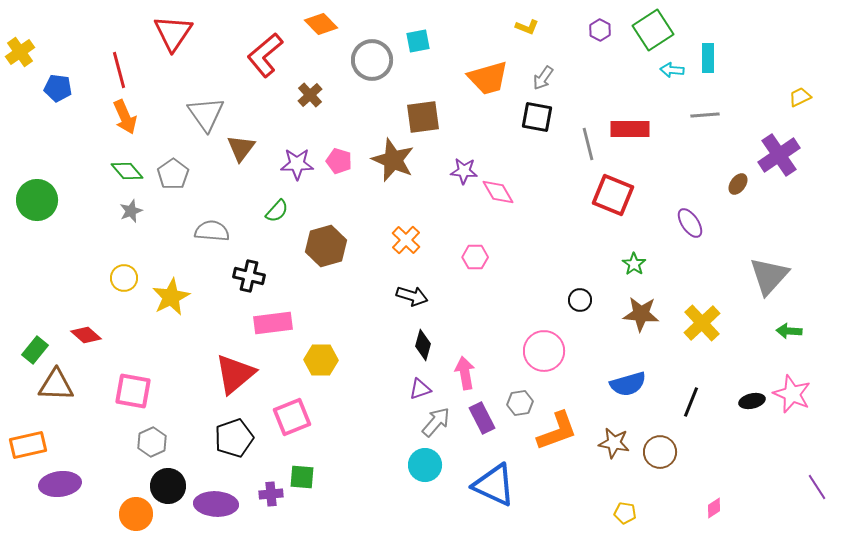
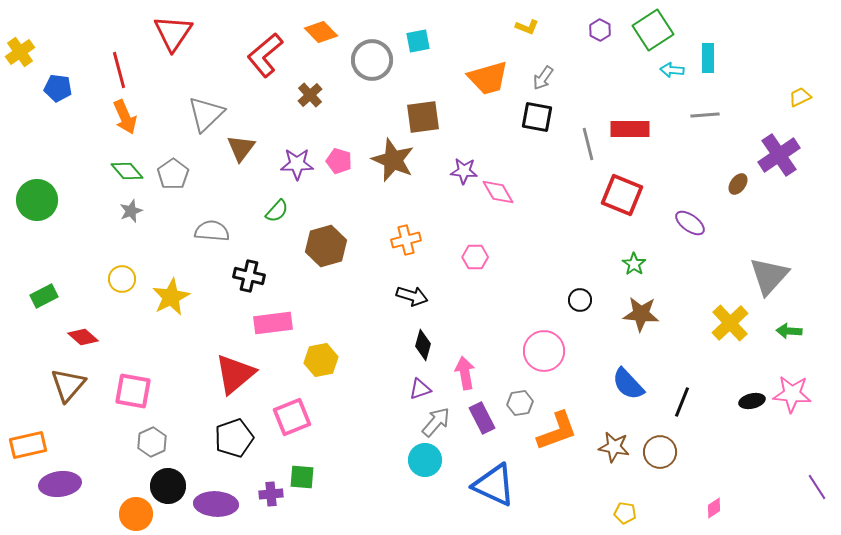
orange diamond at (321, 24): moved 8 px down
gray triangle at (206, 114): rotated 21 degrees clockwise
red square at (613, 195): moved 9 px right
purple ellipse at (690, 223): rotated 20 degrees counterclockwise
orange cross at (406, 240): rotated 32 degrees clockwise
yellow circle at (124, 278): moved 2 px left, 1 px down
yellow cross at (702, 323): moved 28 px right
red diamond at (86, 335): moved 3 px left, 2 px down
green rectangle at (35, 350): moved 9 px right, 54 px up; rotated 24 degrees clockwise
yellow hexagon at (321, 360): rotated 12 degrees counterclockwise
blue semicircle at (628, 384): rotated 63 degrees clockwise
brown triangle at (56, 385): moved 12 px right; rotated 51 degrees counterclockwise
pink star at (792, 394): rotated 18 degrees counterclockwise
black line at (691, 402): moved 9 px left
brown star at (614, 443): moved 4 px down
cyan circle at (425, 465): moved 5 px up
